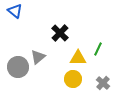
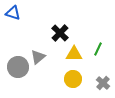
blue triangle: moved 2 px left, 2 px down; rotated 21 degrees counterclockwise
yellow triangle: moved 4 px left, 4 px up
